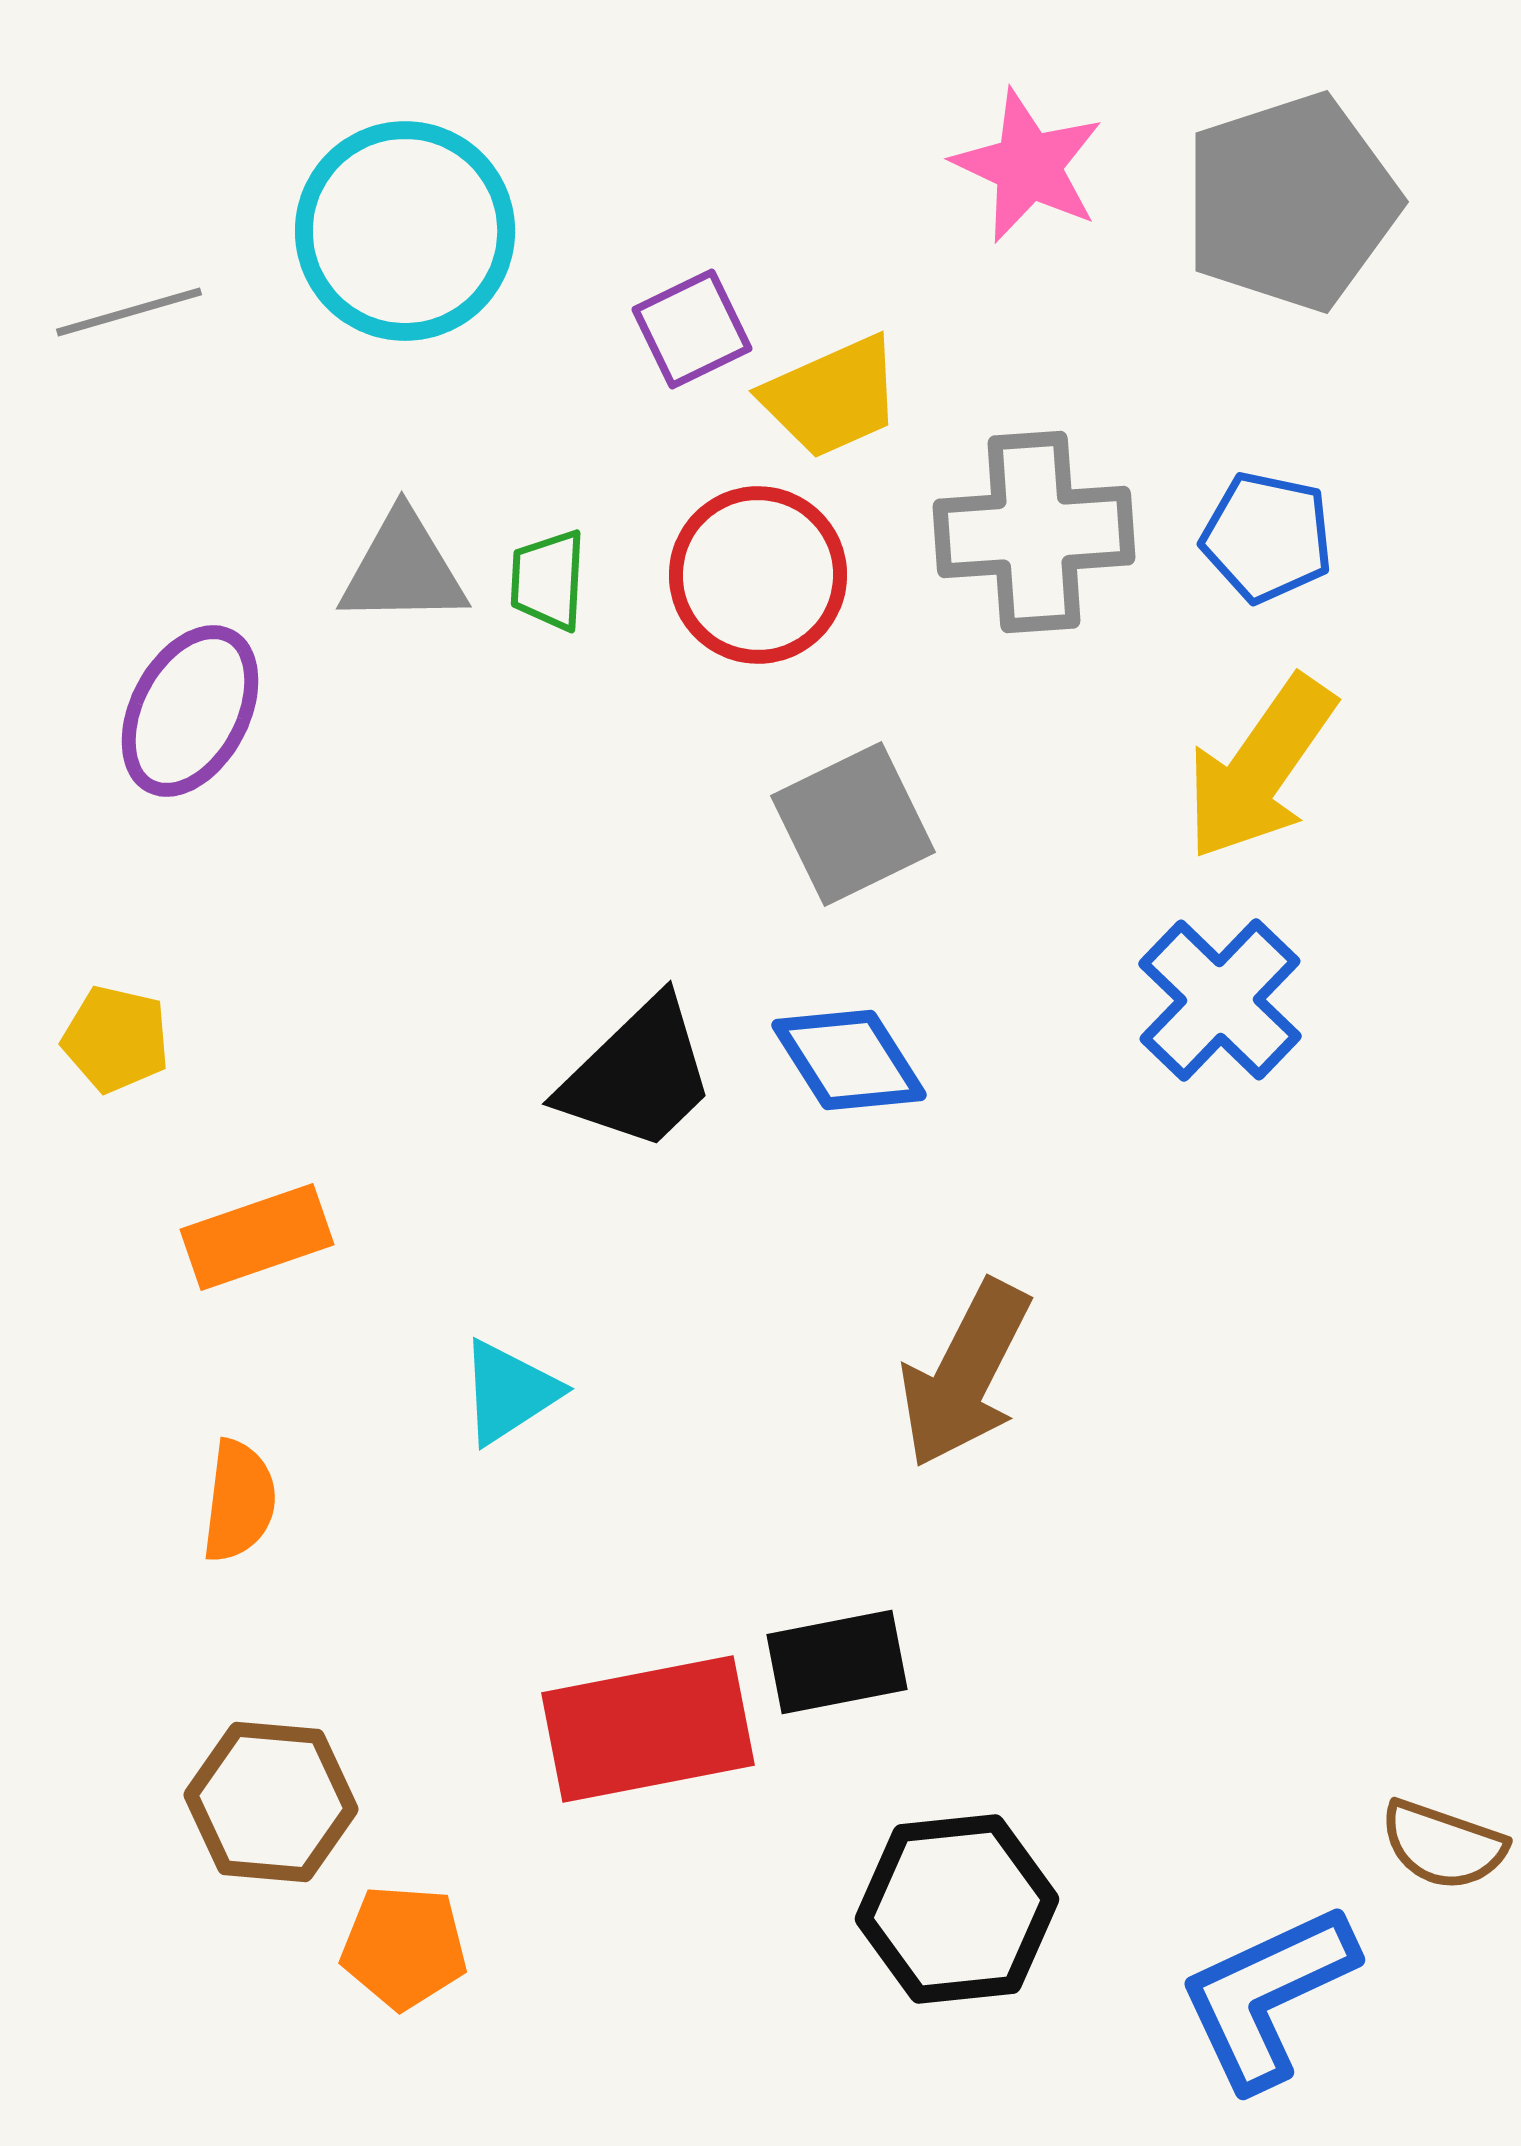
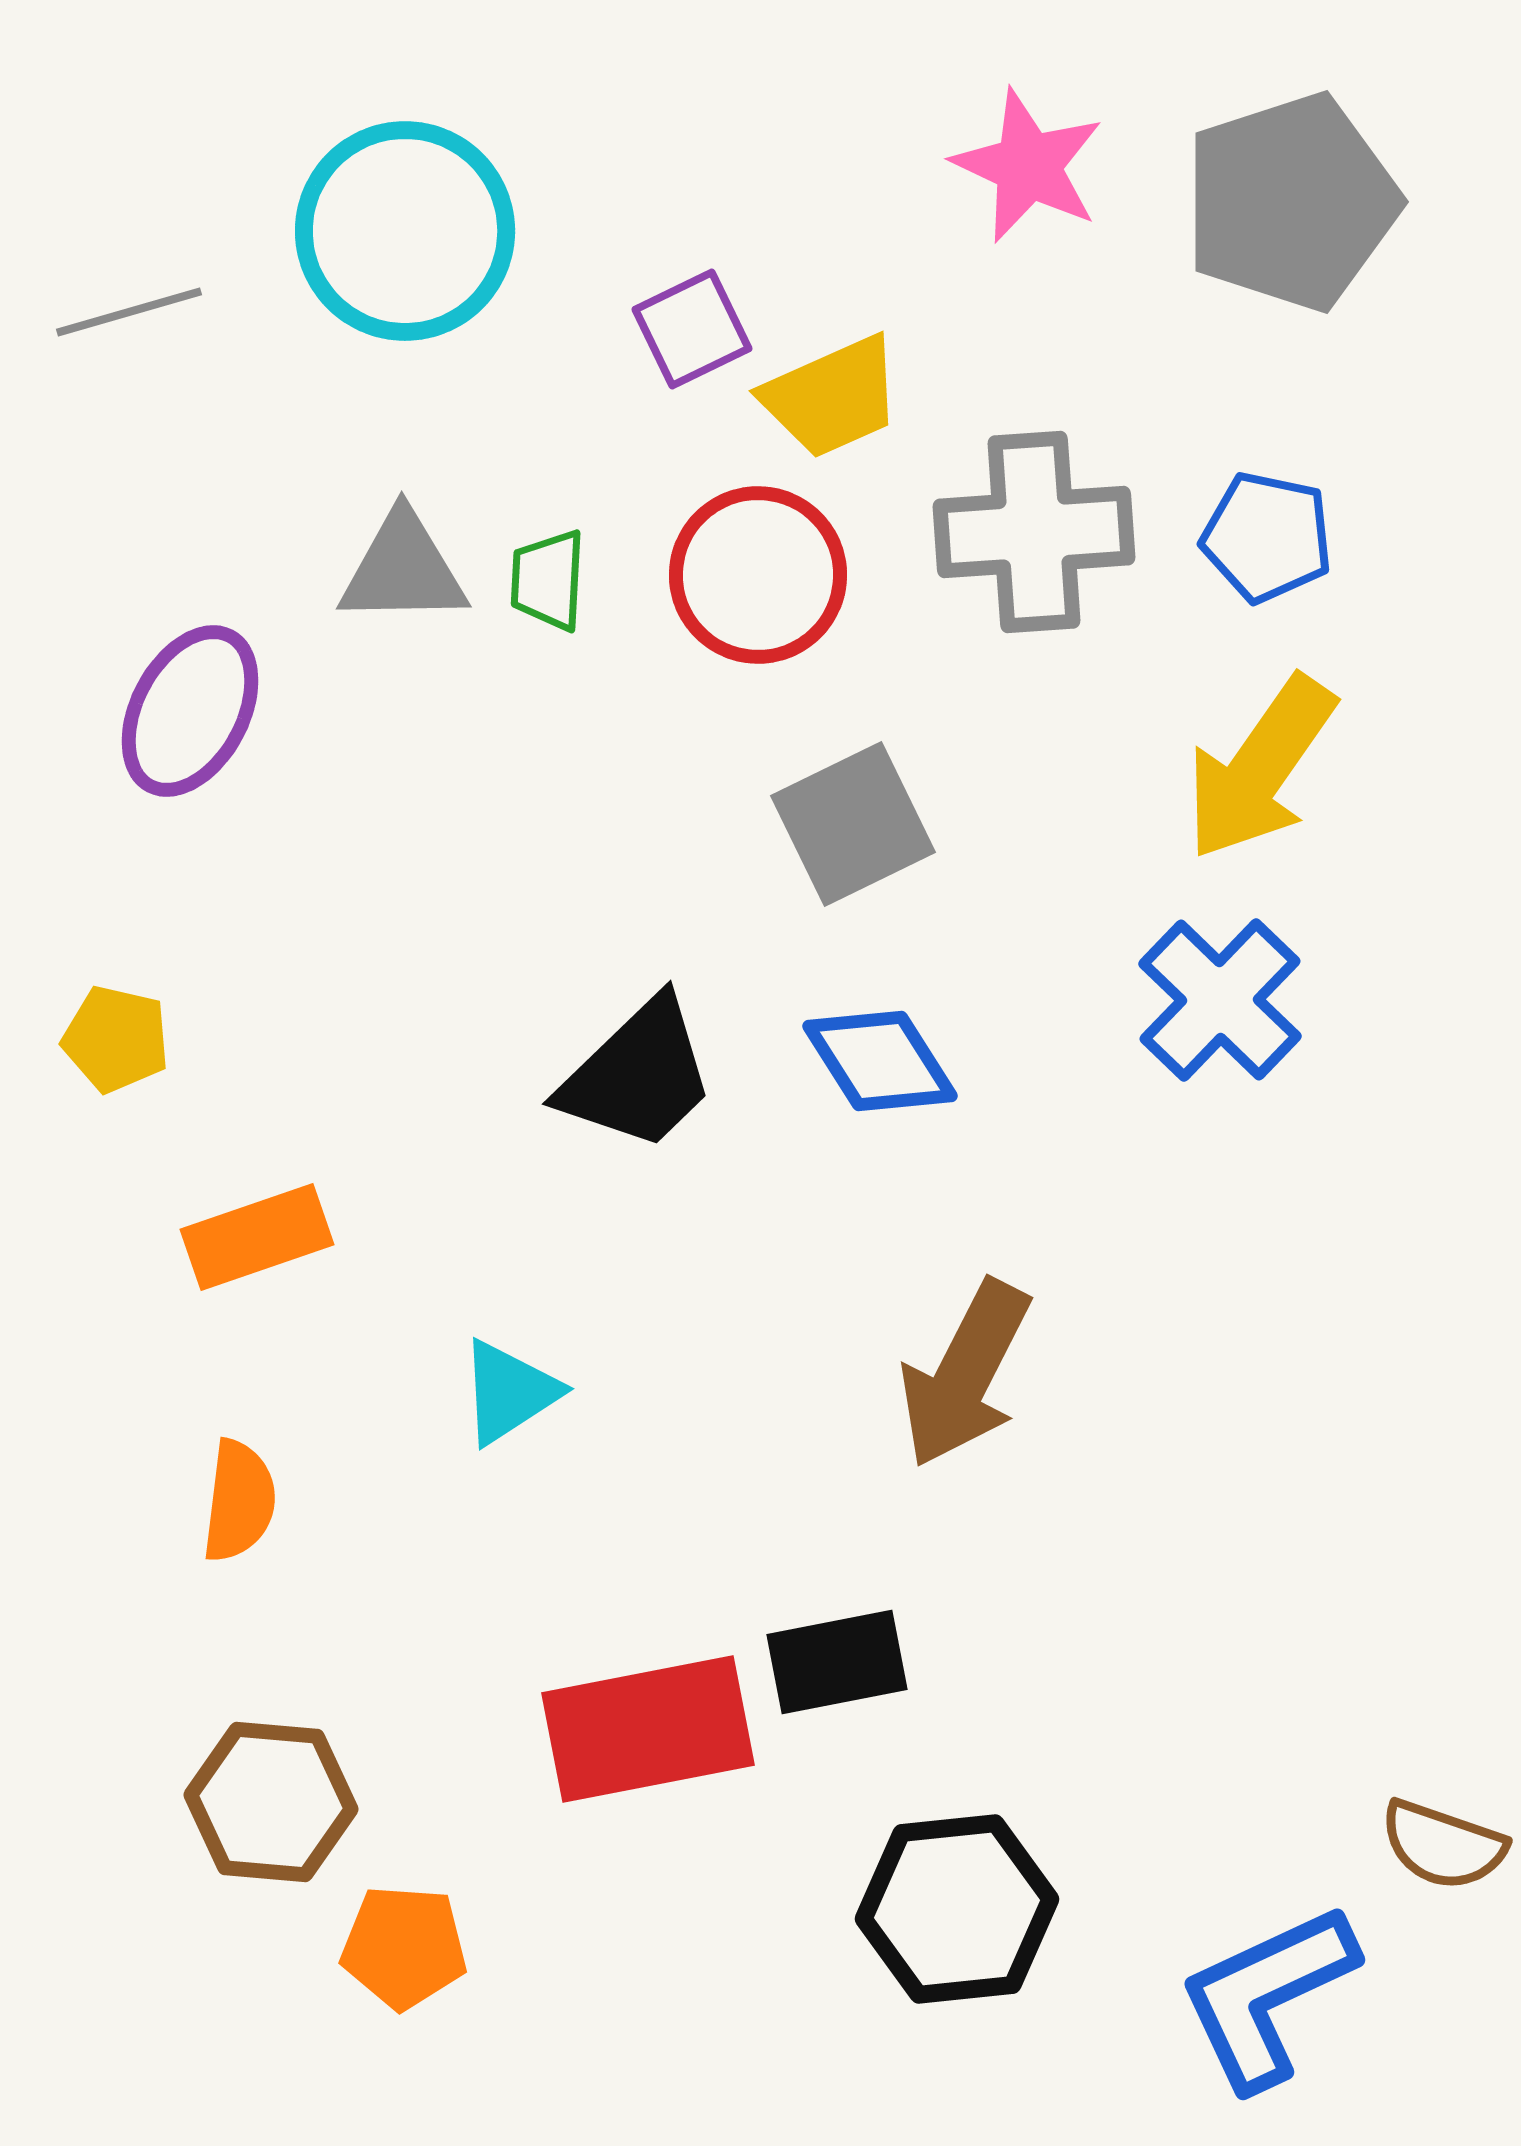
blue diamond: moved 31 px right, 1 px down
